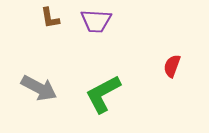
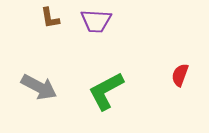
red semicircle: moved 8 px right, 9 px down
gray arrow: moved 1 px up
green L-shape: moved 3 px right, 3 px up
